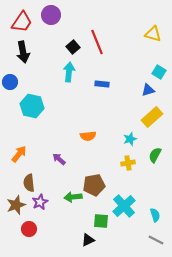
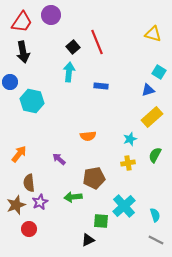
blue rectangle: moved 1 px left, 2 px down
cyan hexagon: moved 5 px up
brown pentagon: moved 7 px up
